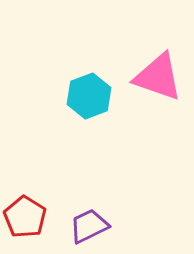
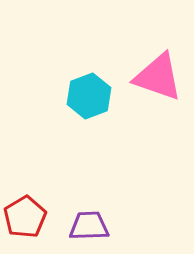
red pentagon: rotated 9 degrees clockwise
purple trapezoid: rotated 24 degrees clockwise
